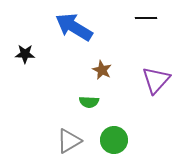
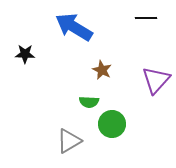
green circle: moved 2 px left, 16 px up
